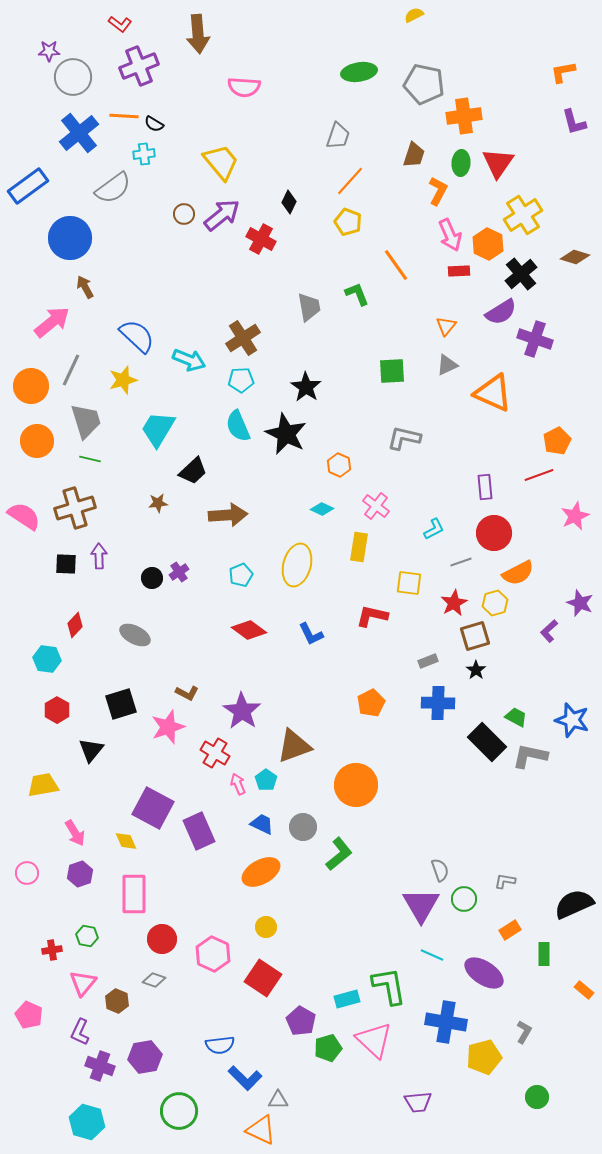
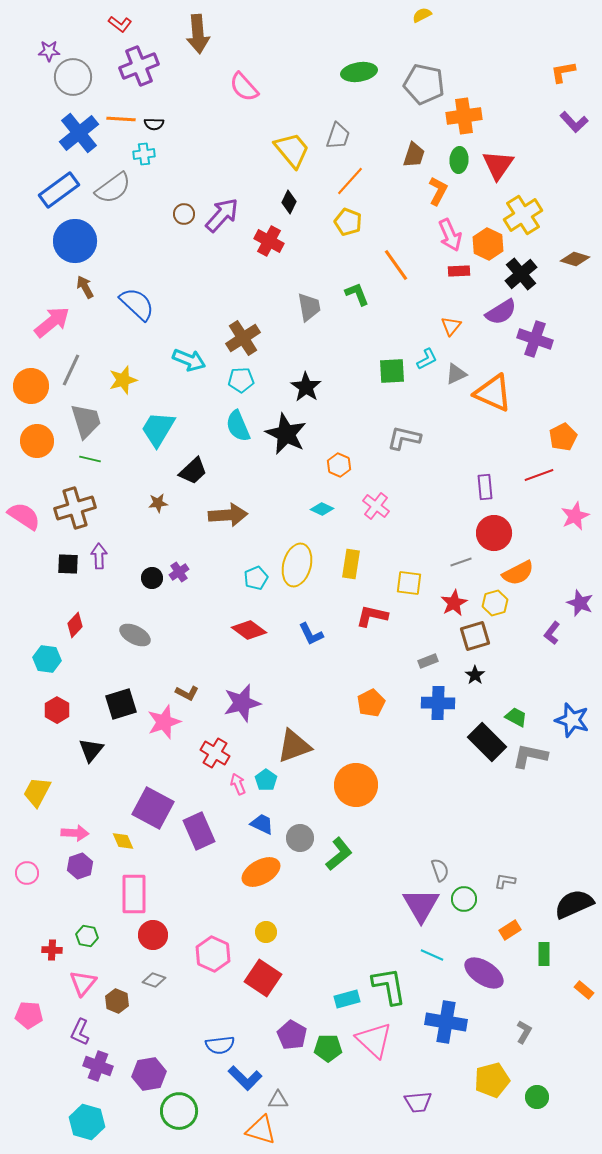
yellow semicircle at (414, 15): moved 8 px right
pink semicircle at (244, 87): rotated 44 degrees clockwise
orange line at (124, 116): moved 3 px left, 3 px down
purple L-shape at (574, 122): rotated 28 degrees counterclockwise
black semicircle at (154, 124): rotated 30 degrees counterclockwise
yellow trapezoid at (221, 162): moved 71 px right, 12 px up
green ellipse at (461, 163): moved 2 px left, 3 px up
red triangle at (498, 163): moved 2 px down
blue rectangle at (28, 186): moved 31 px right, 4 px down
purple arrow at (222, 215): rotated 9 degrees counterclockwise
blue circle at (70, 238): moved 5 px right, 3 px down
red cross at (261, 239): moved 8 px right, 2 px down
brown diamond at (575, 257): moved 2 px down
orange triangle at (446, 326): moved 5 px right
blue semicircle at (137, 336): moved 32 px up
gray triangle at (447, 365): moved 9 px right, 9 px down
orange pentagon at (557, 441): moved 6 px right, 4 px up
cyan L-shape at (434, 529): moved 7 px left, 170 px up
yellow rectangle at (359, 547): moved 8 px left, 17 px down
black square at (66, 564): moved 2 px right
cyan pentagon at (241, 575): moved 15 px right, 3 px down
purple L-shape at (549, 631): moved 3 px right, 2 px down; rotated 10 degrees counterclockwise
black star at (476, 670): moved 1 px left, 5 px down
purple star at (242, 711): moved 8 px up; rotated 24 degrees clockwise
pink star at (168, 727): moved 4 px left, 5 px up
yellow trapezoid at (43, 785): moved 6 px left, 7 px down; rotated 52 degrees counterclockwise
gray circle at (303, 827): moved 3 px left, 11 px down
pink arrow at (75, 833): rotated 56 degrees counterclockwise
yellow diamond at (126, 841): moved 3 px left
purple hexagon at (80, 874): moved 8 px up
yellow circle at (266, 927): moved 5 px down
red circle at (162, 939): moved 9 px left, 4 px up
red cross at (52, 950): rotated 12 degrees clockwise
pink pentagon at (29, 1015): rotated 20 degrees counterclockwise
purple pentagon at (301, 1021): moved 9 px left, 14 px down
green pentagon at (328, 1048): rotated 16 degrees clockwise
purple hexagon at (145, 1057): moved 4 px right, 17 px down
yellow pentagon at (484, 1057): moved 8 px right, 23 px down
purple cross at (100, 1066): moved 2 px left
orange triangle at (261, 1130): rotated 8 degrees counterclockwise
